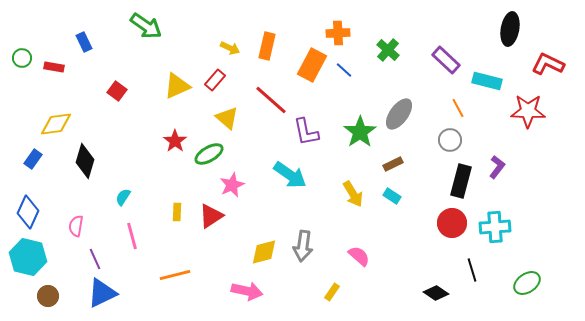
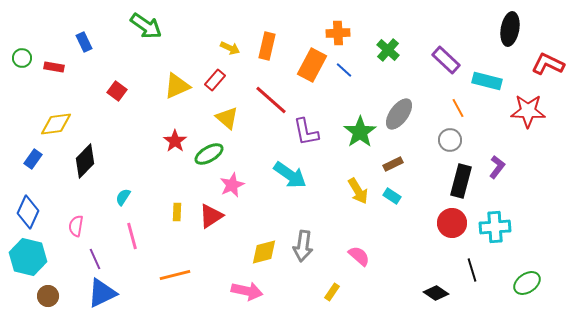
black diamond at (85, 161): rotated 28 degrees clockwise
yellow arrow at (353, 194): moved 5 px right, 3 px up
